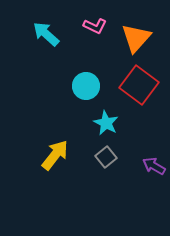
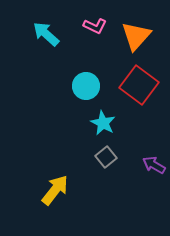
orange triangle: moved 2 px up
cyan star: moved 3 px left
yellow arrow: moved 35 px down
purple arrow: moved 1 px up
